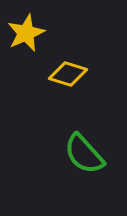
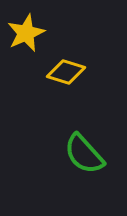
yellow diamond: moved 2 px left, 2 px up
